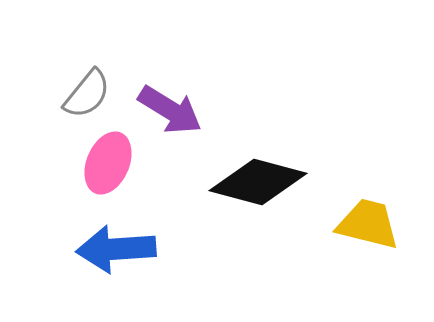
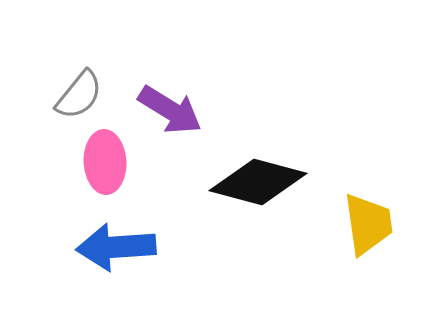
gray semicircle: moved 8 px left, 1 px down
pink ellipse: moved 3 px left, 1 px up; rotated 26 degrees counterclockwise
yellow trapezoid: rotated 68 degrees clockwise
blue arrow: moved 2 px up
